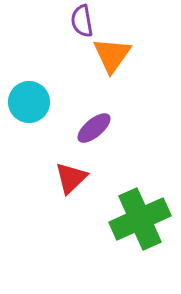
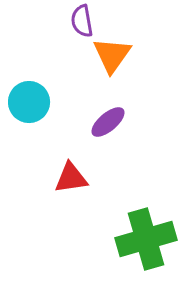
purple ellipse: moved 14 px right, 6 px up
red triangle: rotated 36 degrees clockwise
green cross: moved 6 px right, 20 px down; rotated 8 degrees clockwise
